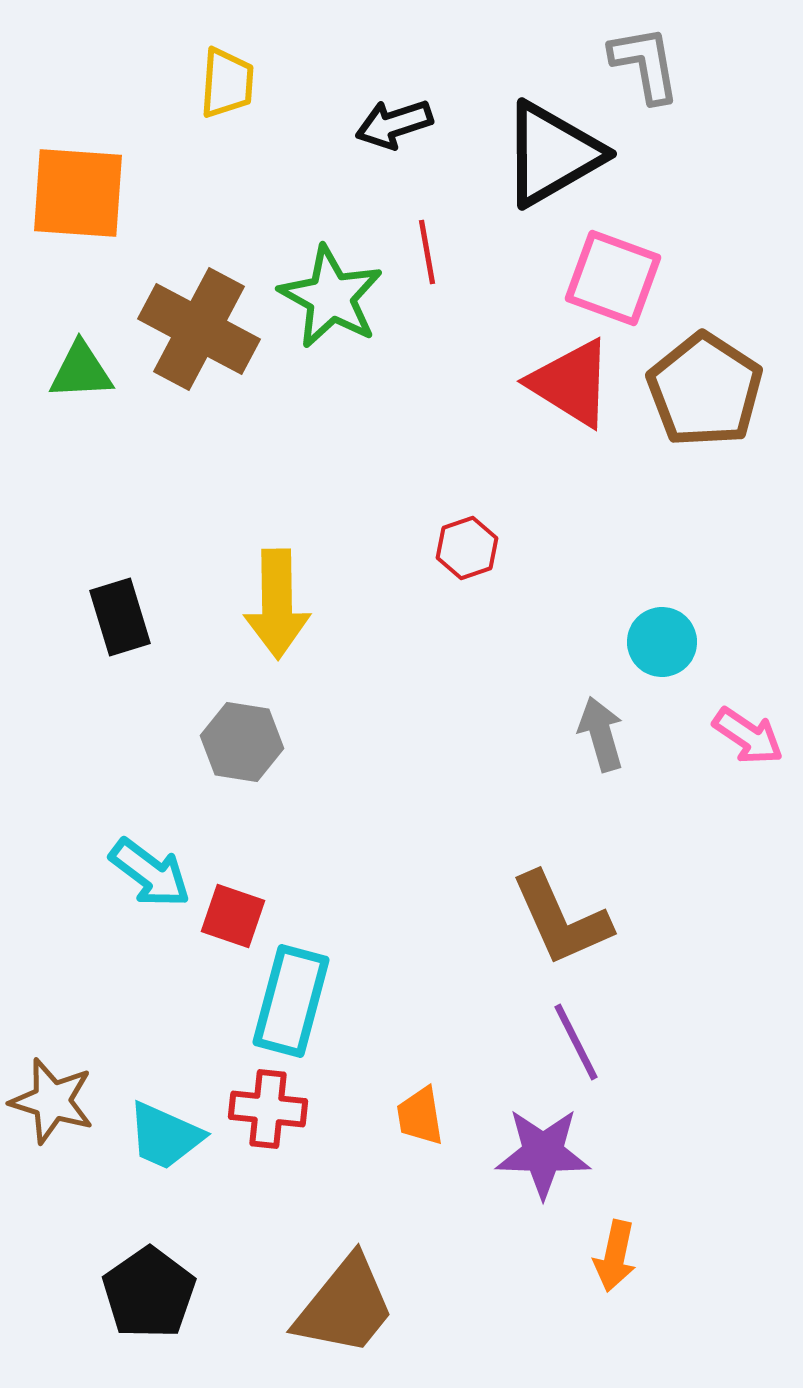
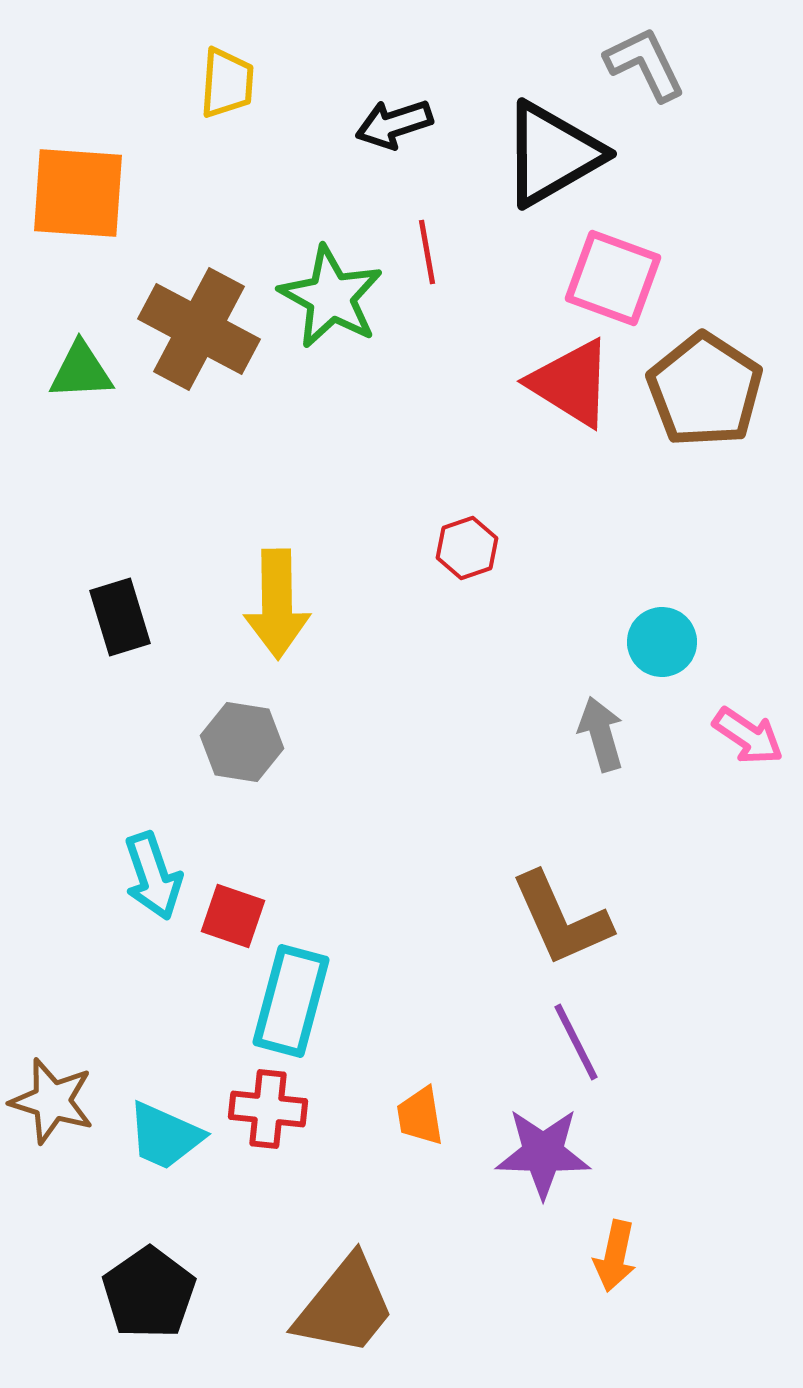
gray L-shape: rotated 16 degrees counterclockwise
cyan arrow: moved 3 px right, 3 px down; rotated 34 degrees clockwise
